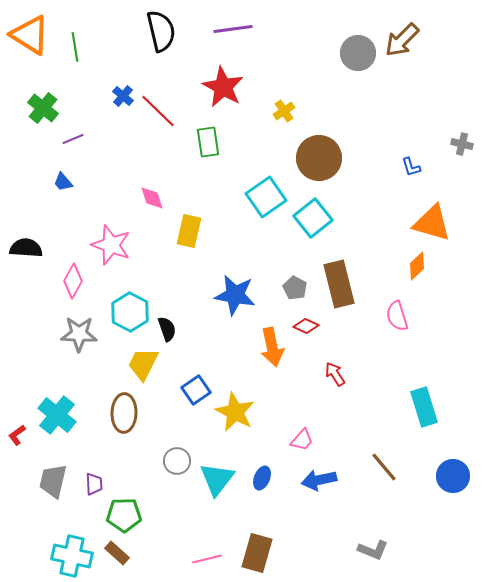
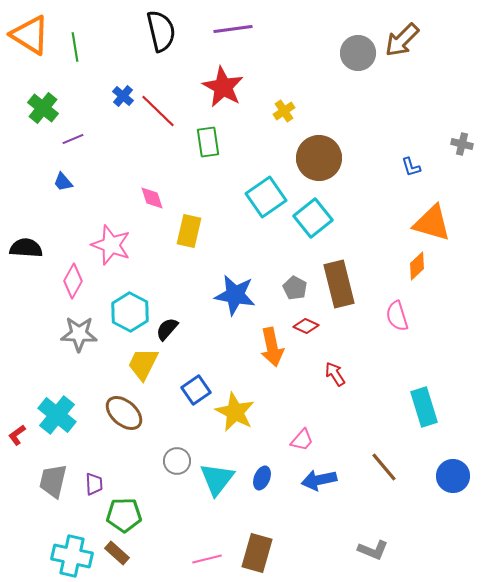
black semicircle at (167, 329): rotated 120 degrees counterclockwise
brown ellipse at (124, 413): rotated 51 degrees counterclockwise
